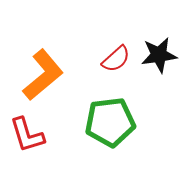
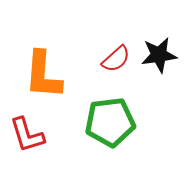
orange L-shape: rotated 134 degrees clockwise
